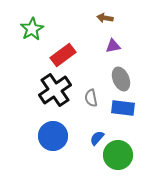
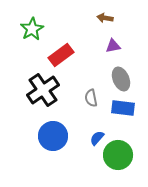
red rectangle: moved 2 px left
black cross: moved 12 px left
